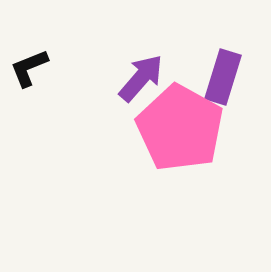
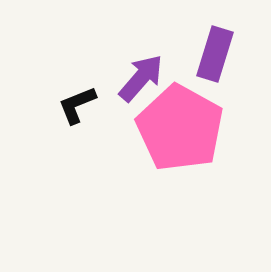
black L-shape: moved 48 px right, 37 px down
purple rectangle: moved 8 px left, 23 px up
